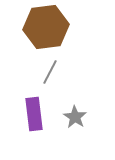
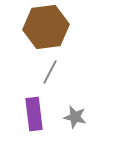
gray star: rotated 20 degrees counterclockwise
